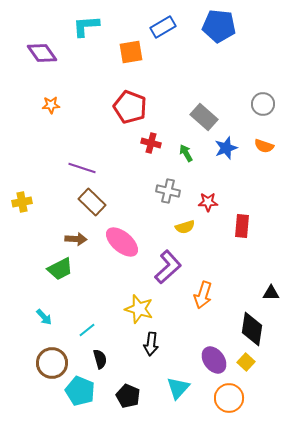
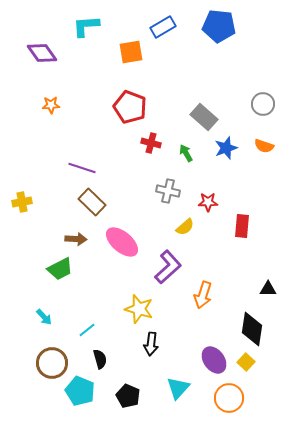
yellow semicircle: rotated 24 degrees counterclockwise
black triangle: moved 3 px left, 4 px up
